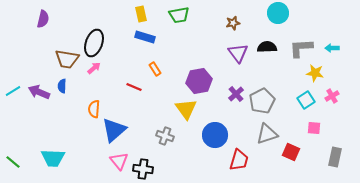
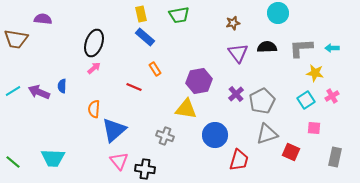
purple semicircle: rotated 96 degrees counterclockwise
blue rectangle: rotated 24 degrees clockwise
brown trapezoid: moved 51 px left, 20 px up
yellow triangle: rotated 45 degrees counterclockwise
black cross: moved 2 px right
